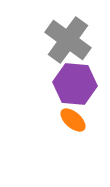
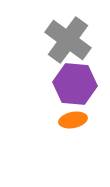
orange ellipse: rotated 52 degrees counterclockwise
